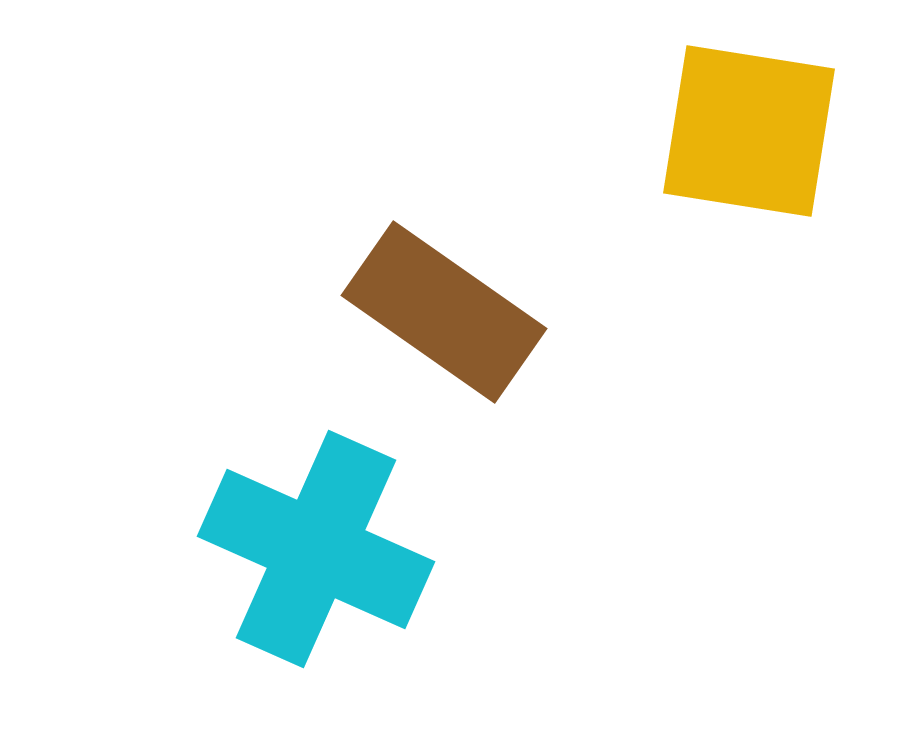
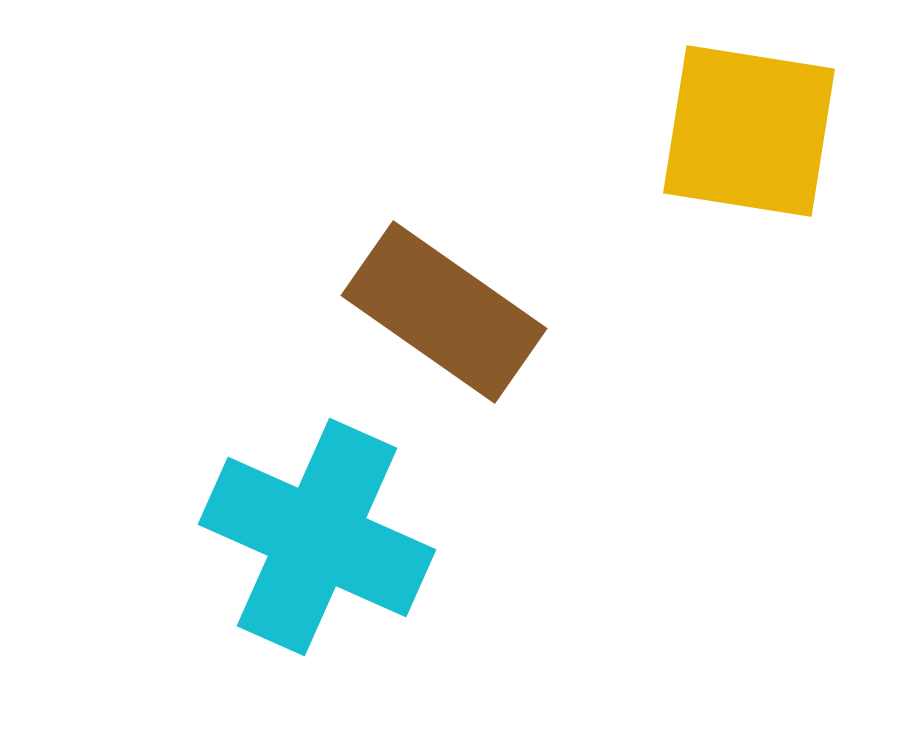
cyan cross: moved 1 px right, 12 px up
